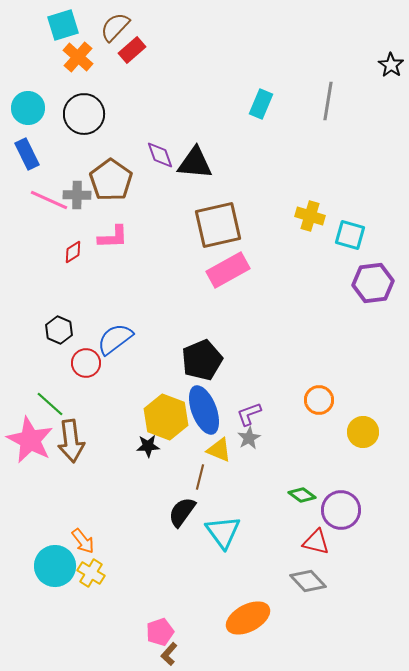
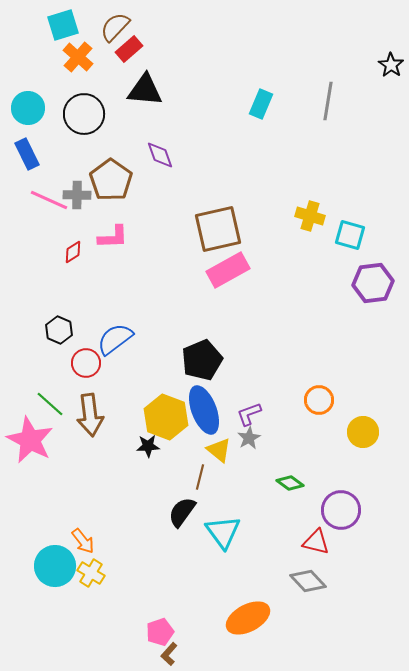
red rectangle at (132, 50): moved 3 px left, 1 px up
black triangle at (195, 163): moved 50 px left, 73 px up
brown square at (218, 225): moved 4 px down
brown arrow at (71, 441): moved 19 px right, 26 px up
yellow triangle at (219, 450): rotated 16 degrees clockwise
green diamond at (302, 495): moved 12 px left, 12 px up
